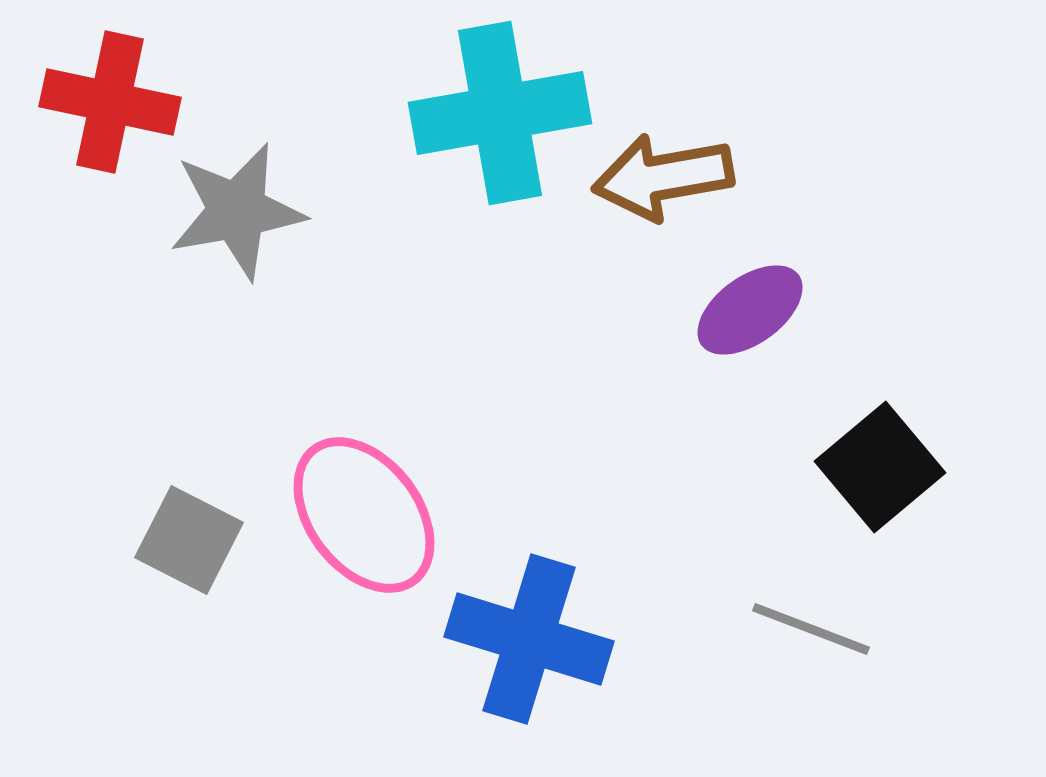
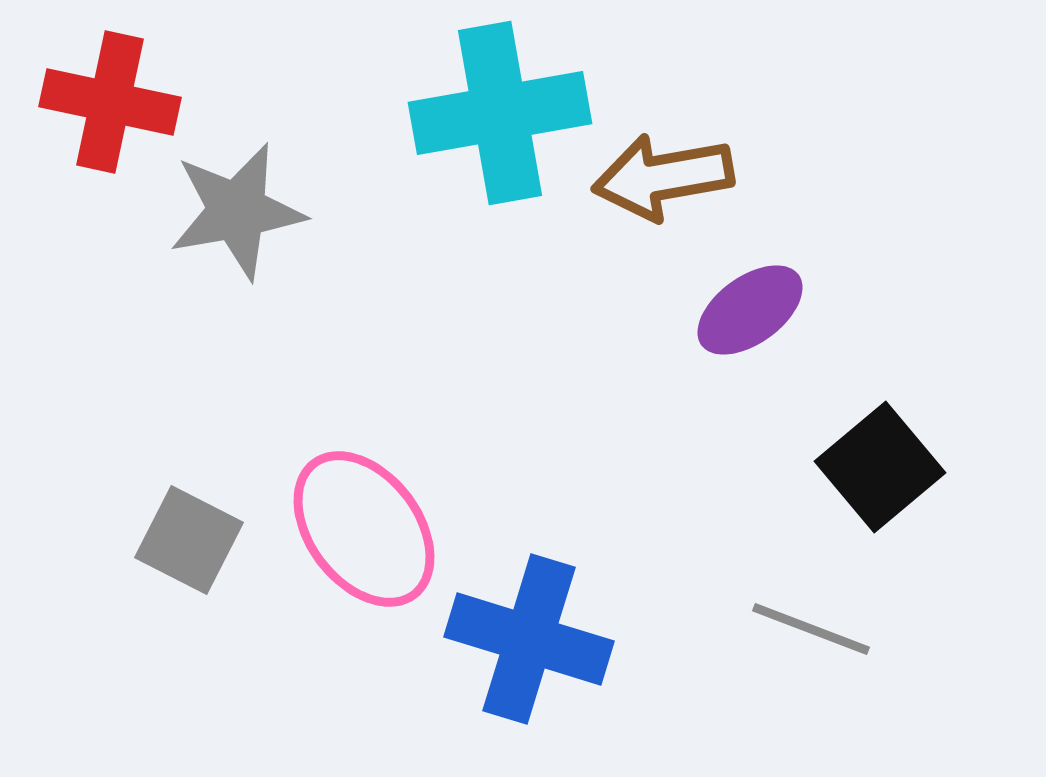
pink ellipse: moved 14 px down
